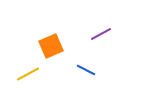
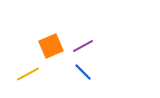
purple line: moved 18 px left, 12 px down
blue line: moved 3 px left, 2 px down; rotated 18 degrees clockwise
